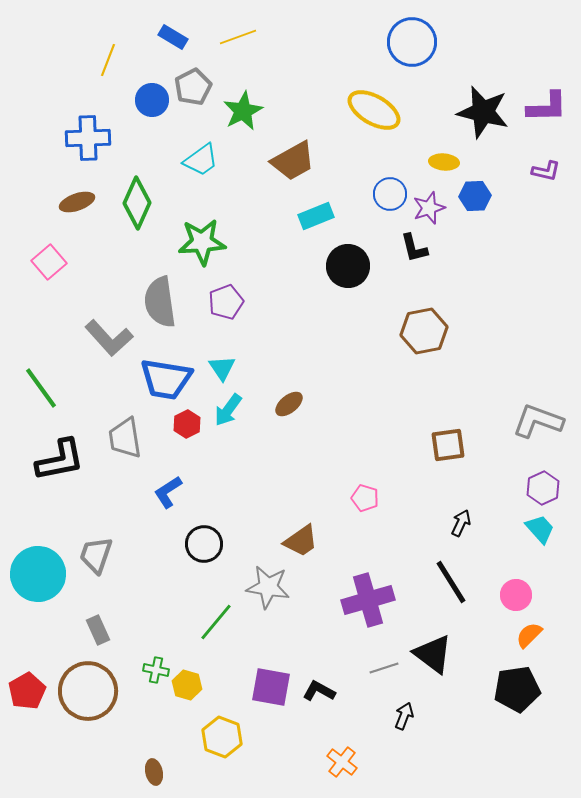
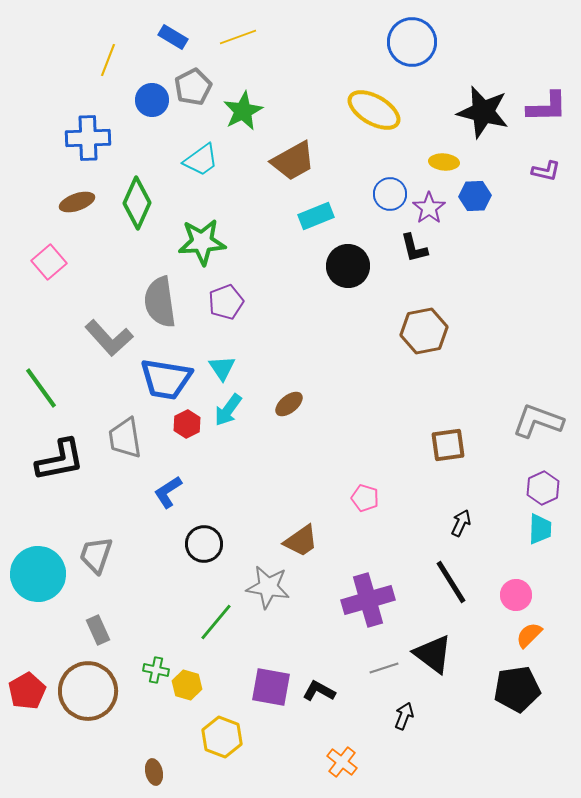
purple star at (429, 208): rotated 16 degrees counterclockwise
cyan trapezoid at (540, 529): rotated 44 degrees clockwise
